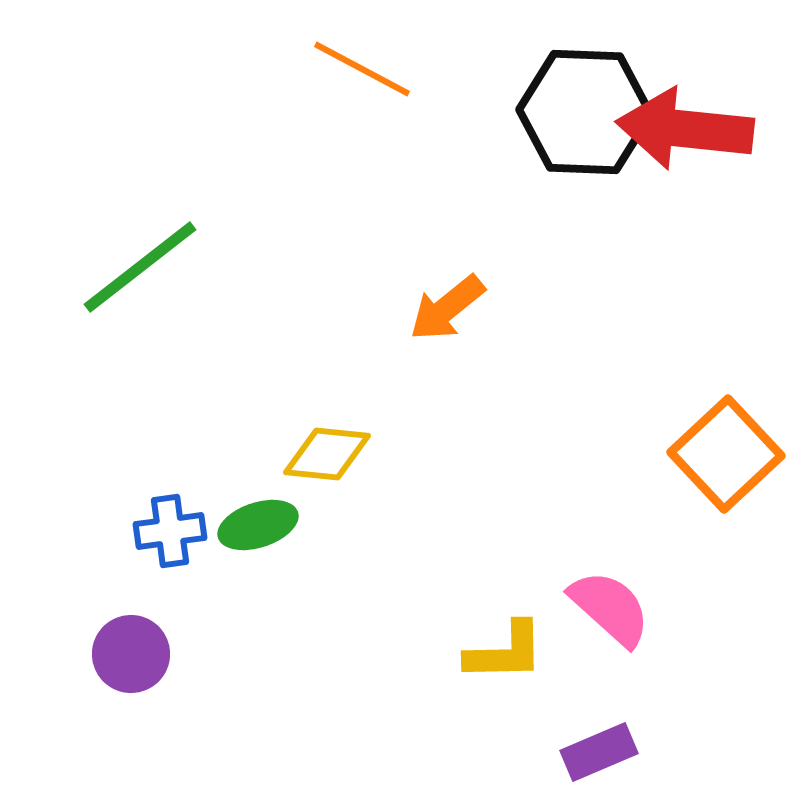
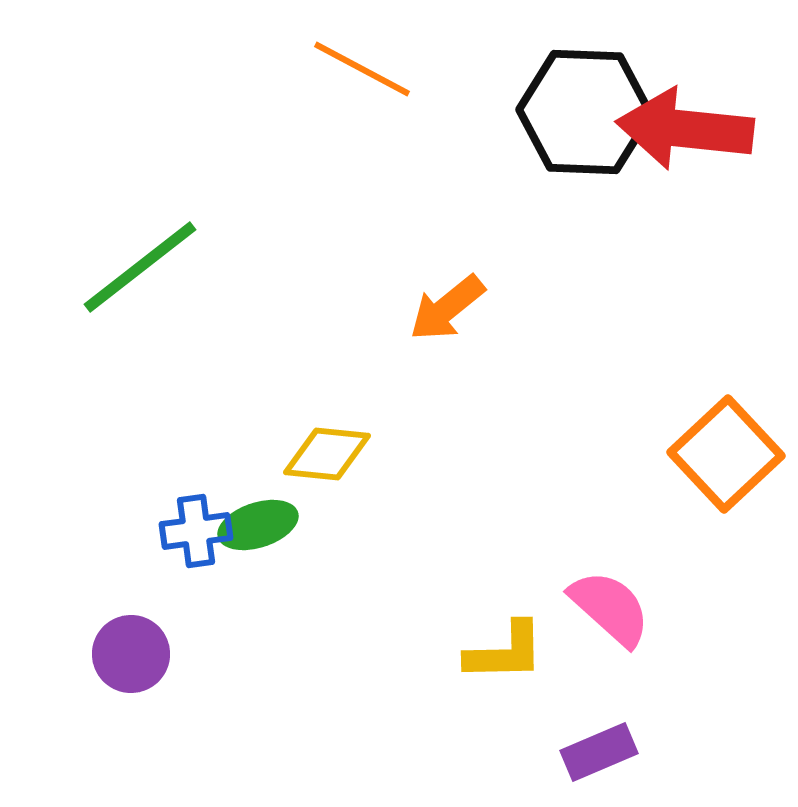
blue cross: moved 26 px right
